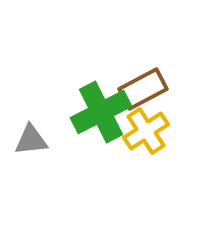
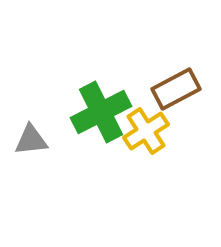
brown rectangle: moved 33 px right
